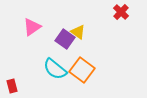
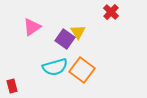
red cross: moved 10 px left
yellow triangle: rotated 21 degrees clockwise
cyan semicircle: moved 2 px up; rotated 55 degrees counterclockwise
